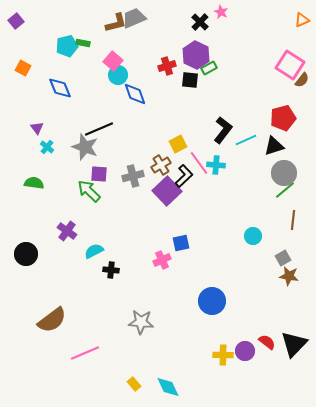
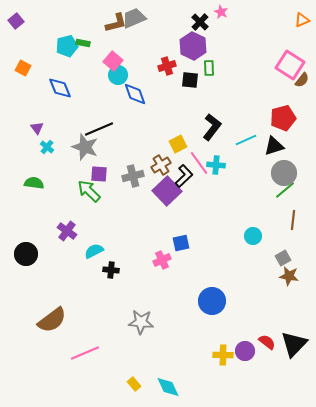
purple hexagon at (196, 55): moved 3 px left, 9 px up
green rectangle at (209, 68): rotated 63 degrees counterclockwise
black L-shape at (223, 130): moved 11 px left, 3 px up
